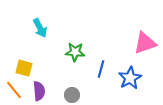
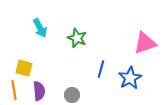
green star: moved 2 px right, 14 px up; rotated 18 degrees clockwise
orange line: rotated 30 degrees clockwise
